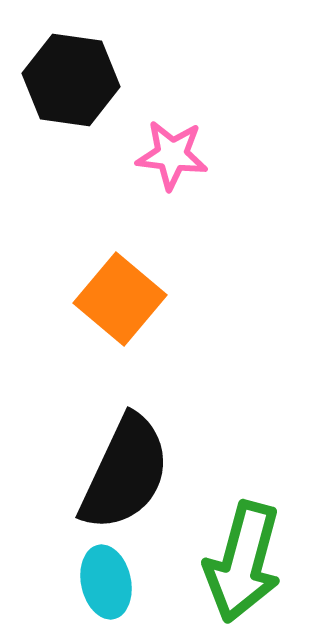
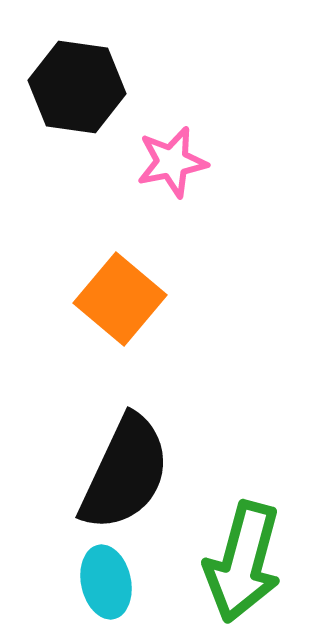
black hexagon: moved 6 px right, 7 px down
pink star: moved 7 px down; rotated 18 degrees counterclockwise
